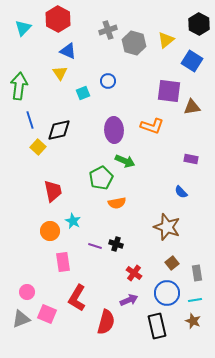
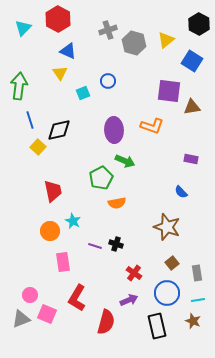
pink circle at (27, 292): moved 3 px right, 3 px down
cyan line at (195, 300): moved 3 px right
